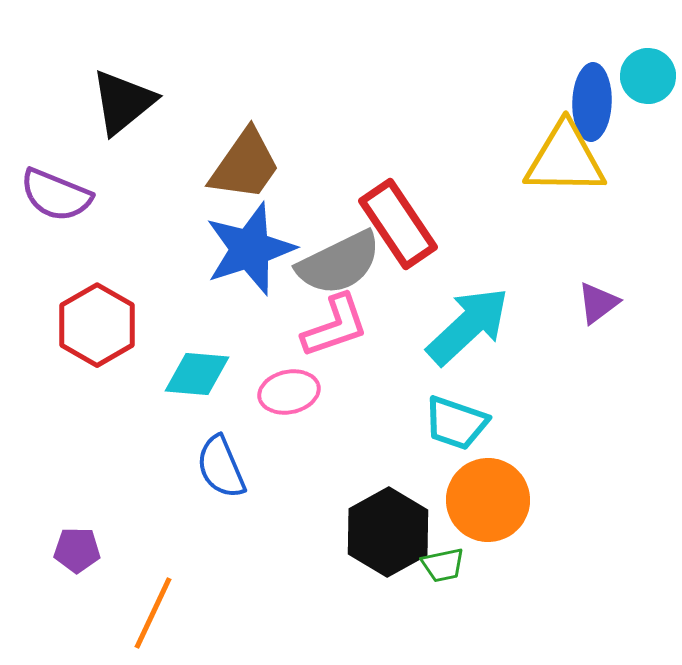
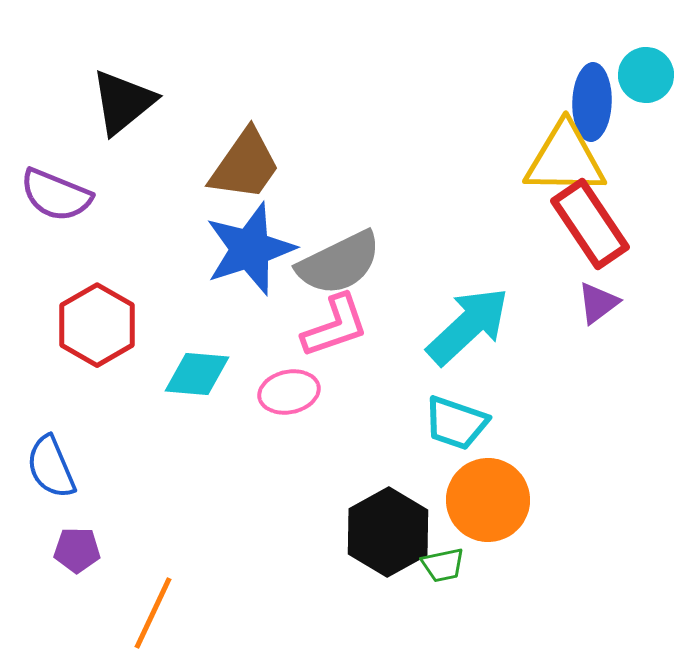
cyan circle: moved 2 px left, 1 px up
red rectangle: moved 192 px right
blue semicircle: moved 170 px left
